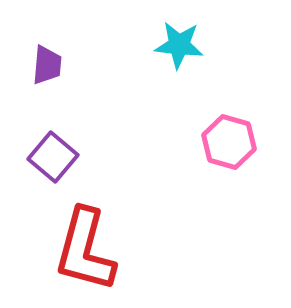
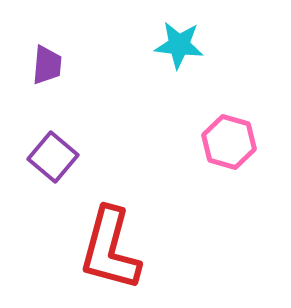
red L-shape: moved 25 px right, 1 px up
